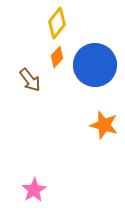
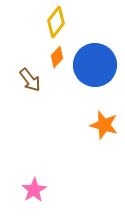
yellow diamond: moved 1 px left, 1 px up
